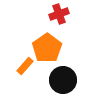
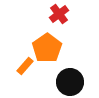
red cross: rotated 18 degrees counterclockwise
black circle: moved 7 px right, 2 px down
